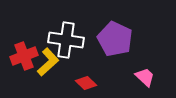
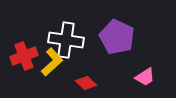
purple pentagon: moved 2 px right, 2 px up
yellow L-shape: moved 4 px right
pink trapezoid: rotated 105 degrees clockwise
